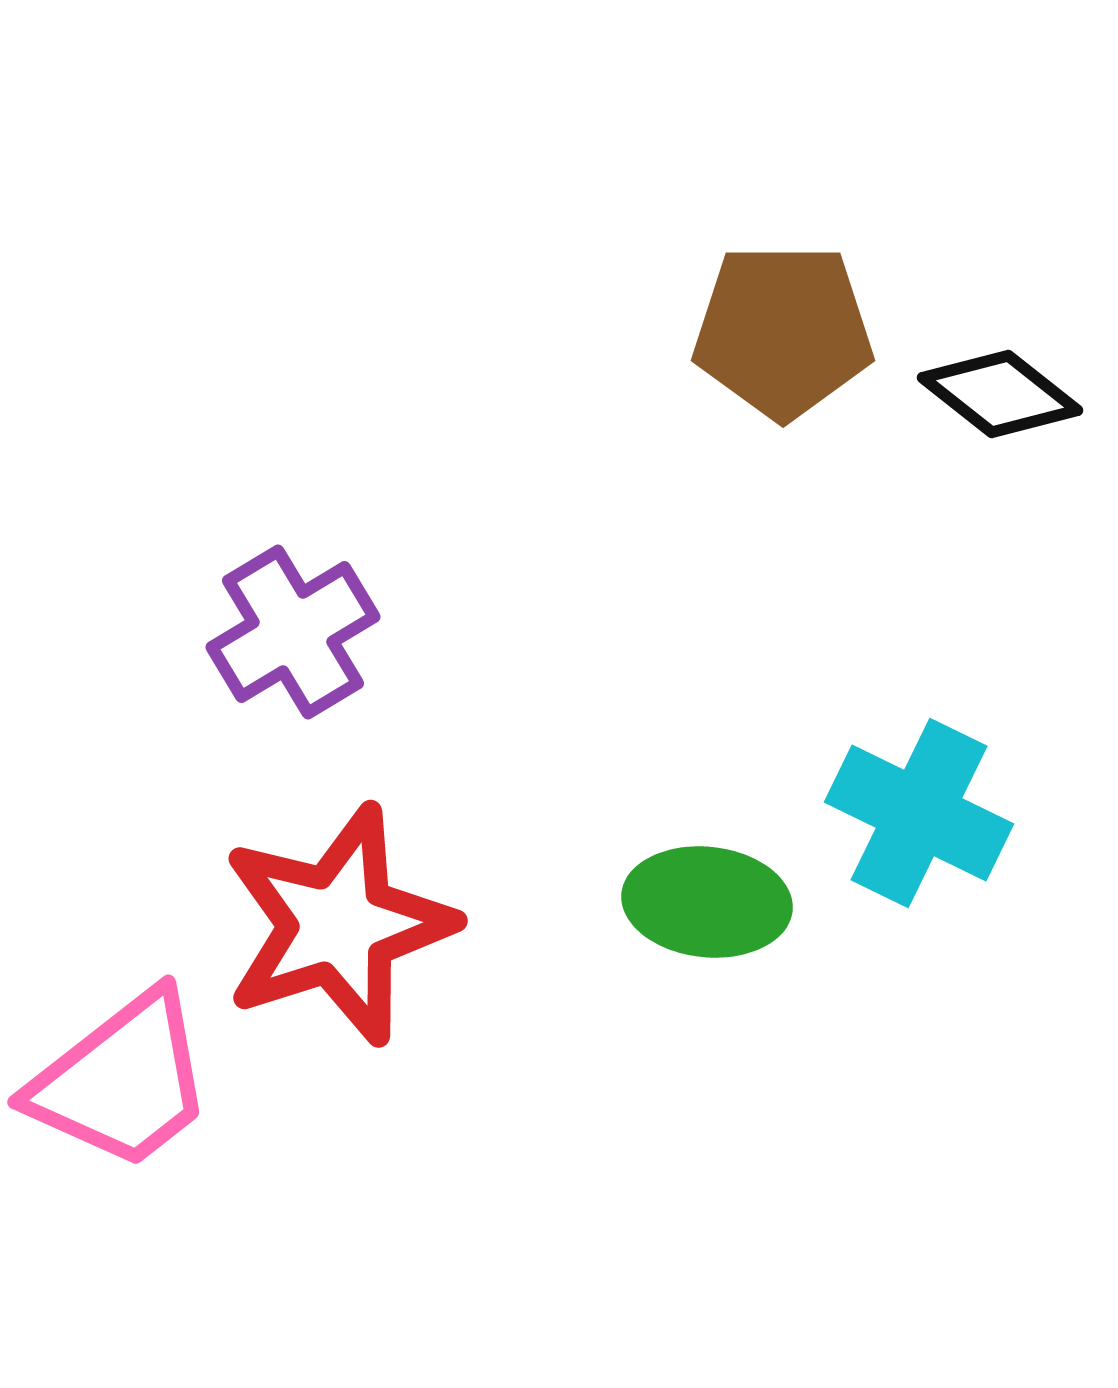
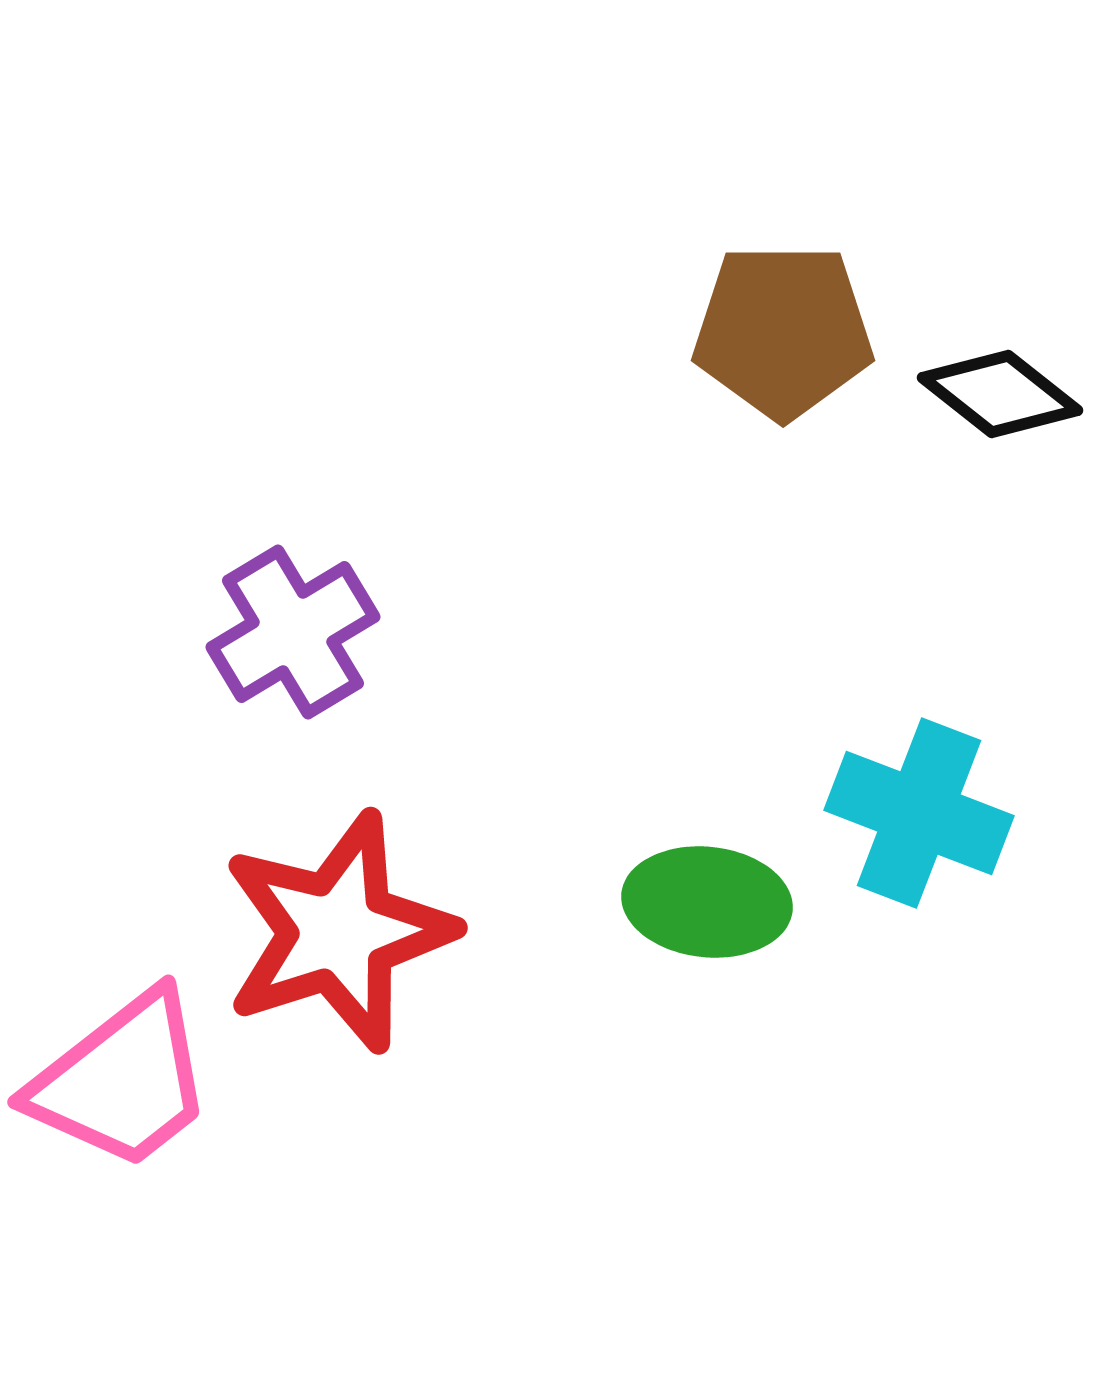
cyan cross: rotated 5 degrees counterclockwise
red star: moved 7 px down
